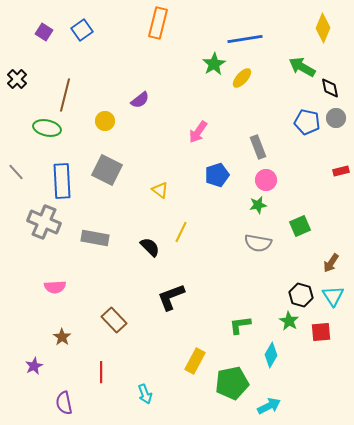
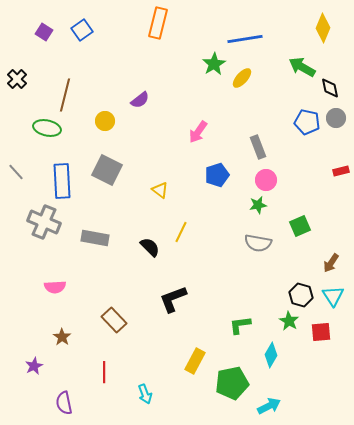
black L-shape at (171, 297): moved 2 px right, 2 px down
red line at (101, 372): moved 3 px right
